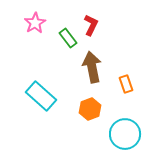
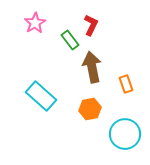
green rectangle: moved 2 px right, 2 px down
orange hexagon: rotated 10 degrees clockwise
